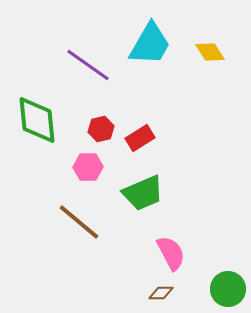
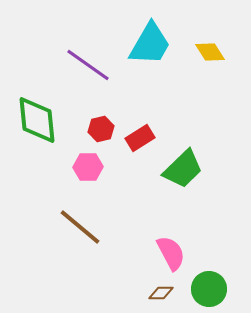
green trapezoid: moved 40 px right, 24 px up; rotated 21 degrees counterclockwise
brown line: moved 1 px right, 5 px down
green circle: moved 19 px left
